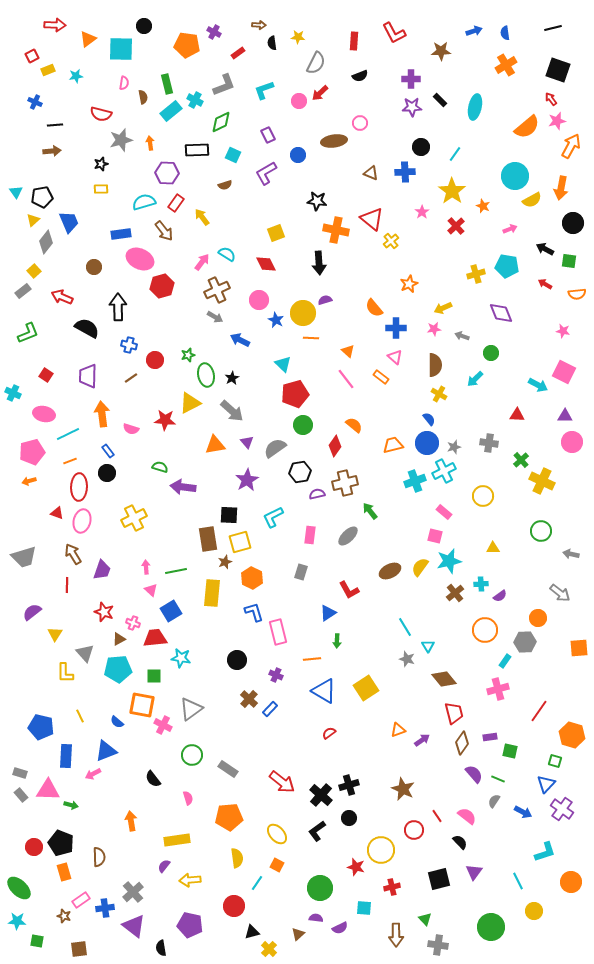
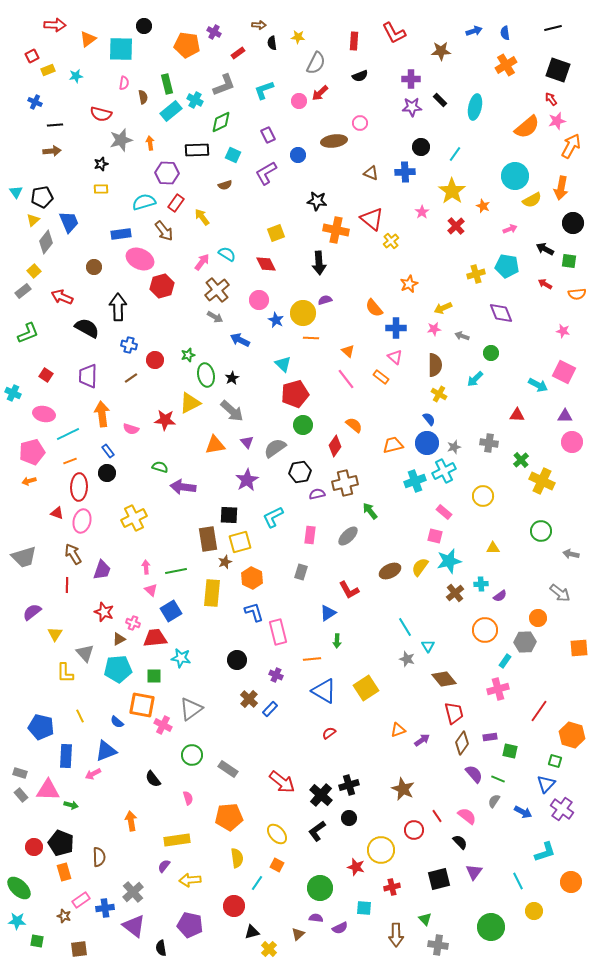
brown cross at (217, 290): rotated 15 degrees counterclockwise
